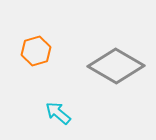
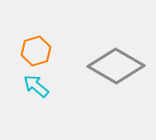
cyan arrow: moved 22 px left, 27 px up
